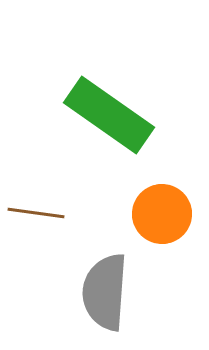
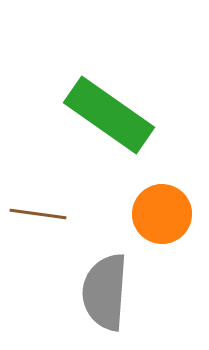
brown line: moved 2 px right, 1 px down
